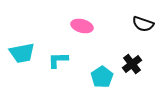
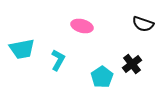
cyan trapezoid: moved 4 px up
cyan L-shape: rotated 120 degrees clockwise
